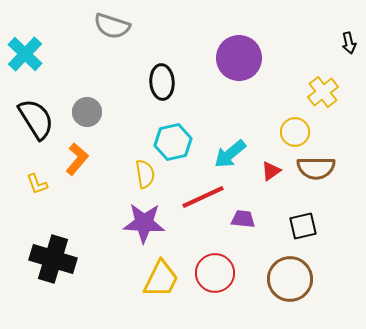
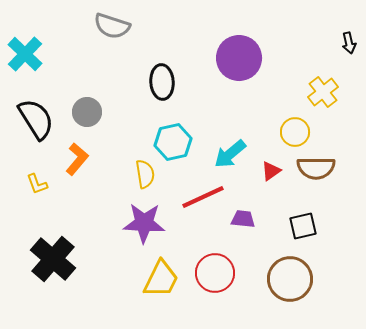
black cross: rotated 24 degrees clockwise
